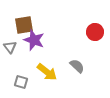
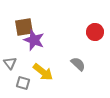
brown square: moved 2 px down
gray triangle: moved 16 px down
gray semicircle: moved 1 px right, 2 px up
yellow arrow: moved 4 px left
gray square: moved 2 px right, 1 px down
